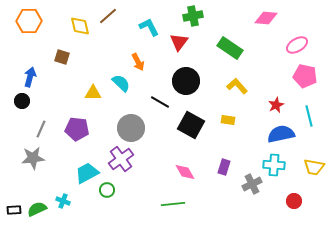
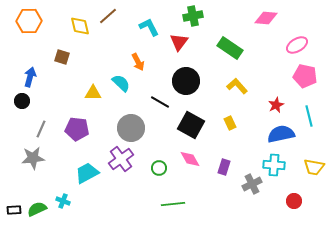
yellow rectangle at (228, 120): moved 2 px right, 3 px down; rotated 56 degrees clockwise
pink diamond at (185, 172): moved 5 px right, 13 px up
green circle at (107, 190): moved 52 px right, 22 px up
